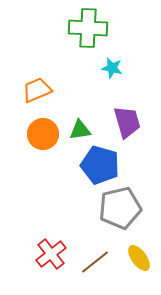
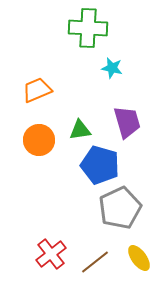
orange circle: moved 4 px left, 6 px down
gray pentagon: rotated 12 degrees counterclockwise
